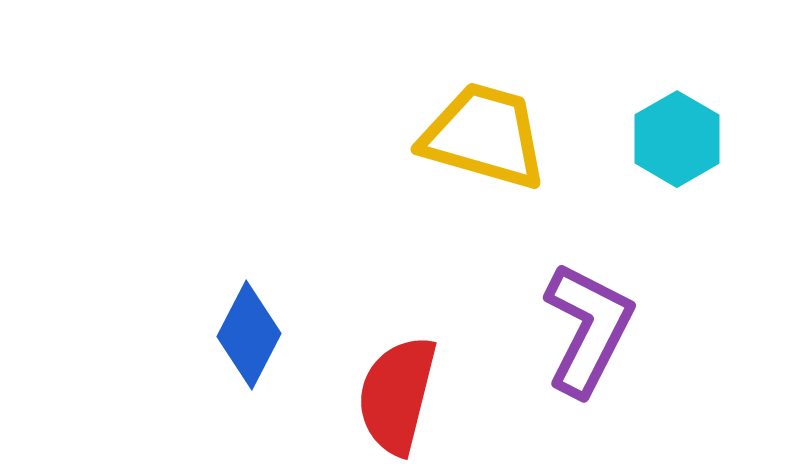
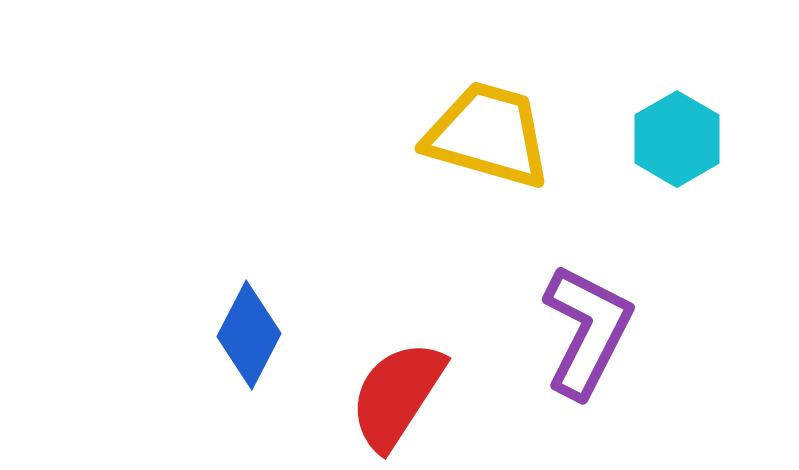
yellow trapezoid: moved 4 px right, 1 px up
purple L-shape: moved 1 px left, 2 px down
red semicircle: rotated 19 degrees clockwise
